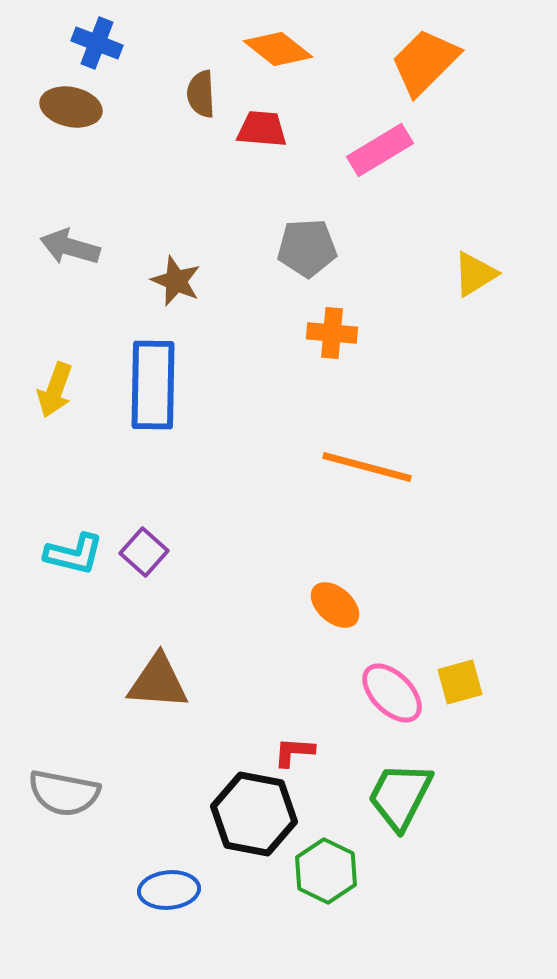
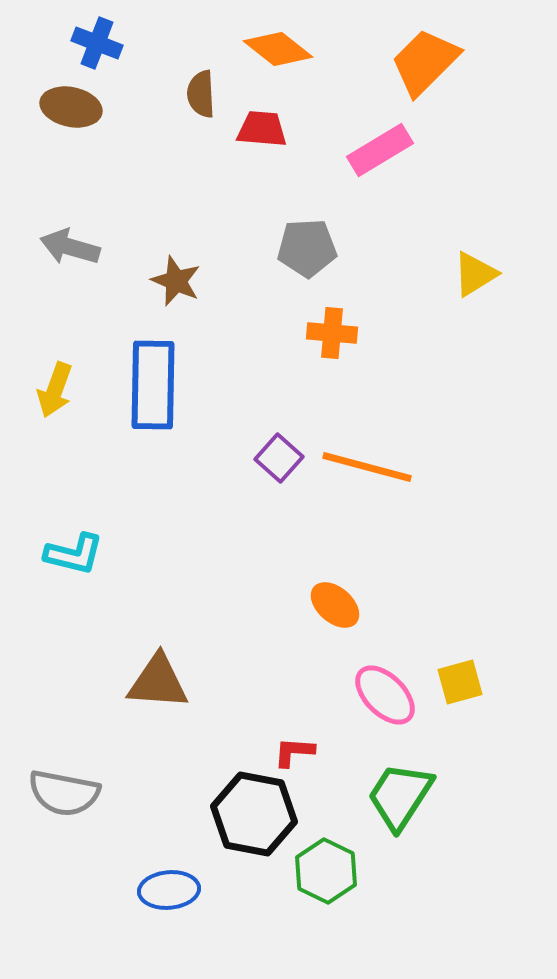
purple square: moved 135 px right, 94 px up
pink ellipse: moved 7 px left, 2 px down
green trapezoid: rotated 6 degrees clockwise
